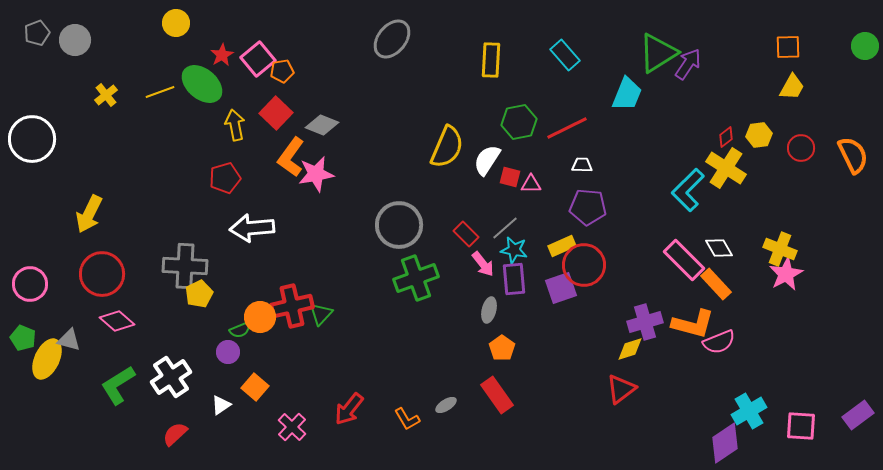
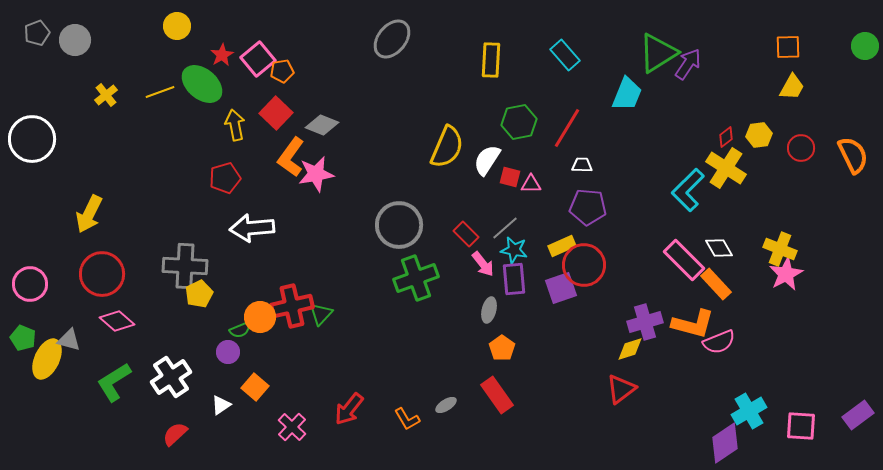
yellow circle at (176, 23): moved 1 px right, 3 px down
red line at (567, 128): rotated 33 degrees counterclockwise
green L-shape at (118, 385): moved 4 px left, 3 px up
